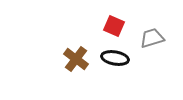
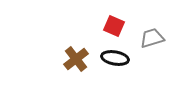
brown cross: rotated 15 degrees clockwise
